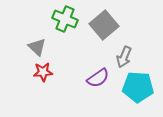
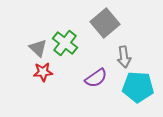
green cross: moved 24 px down; rotated 15 degrees clockwise
gray square: moved 1 px right, 2 px up
gray triangle: moved 1 px right, 1 px down
gray arrow: rotated 30 degrees counterclockwise
purple semicircle: moved 2 px left
